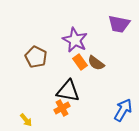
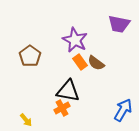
brown pentagon: moved 6 px left, 1 px up; rotated 10 degrees clockwise
